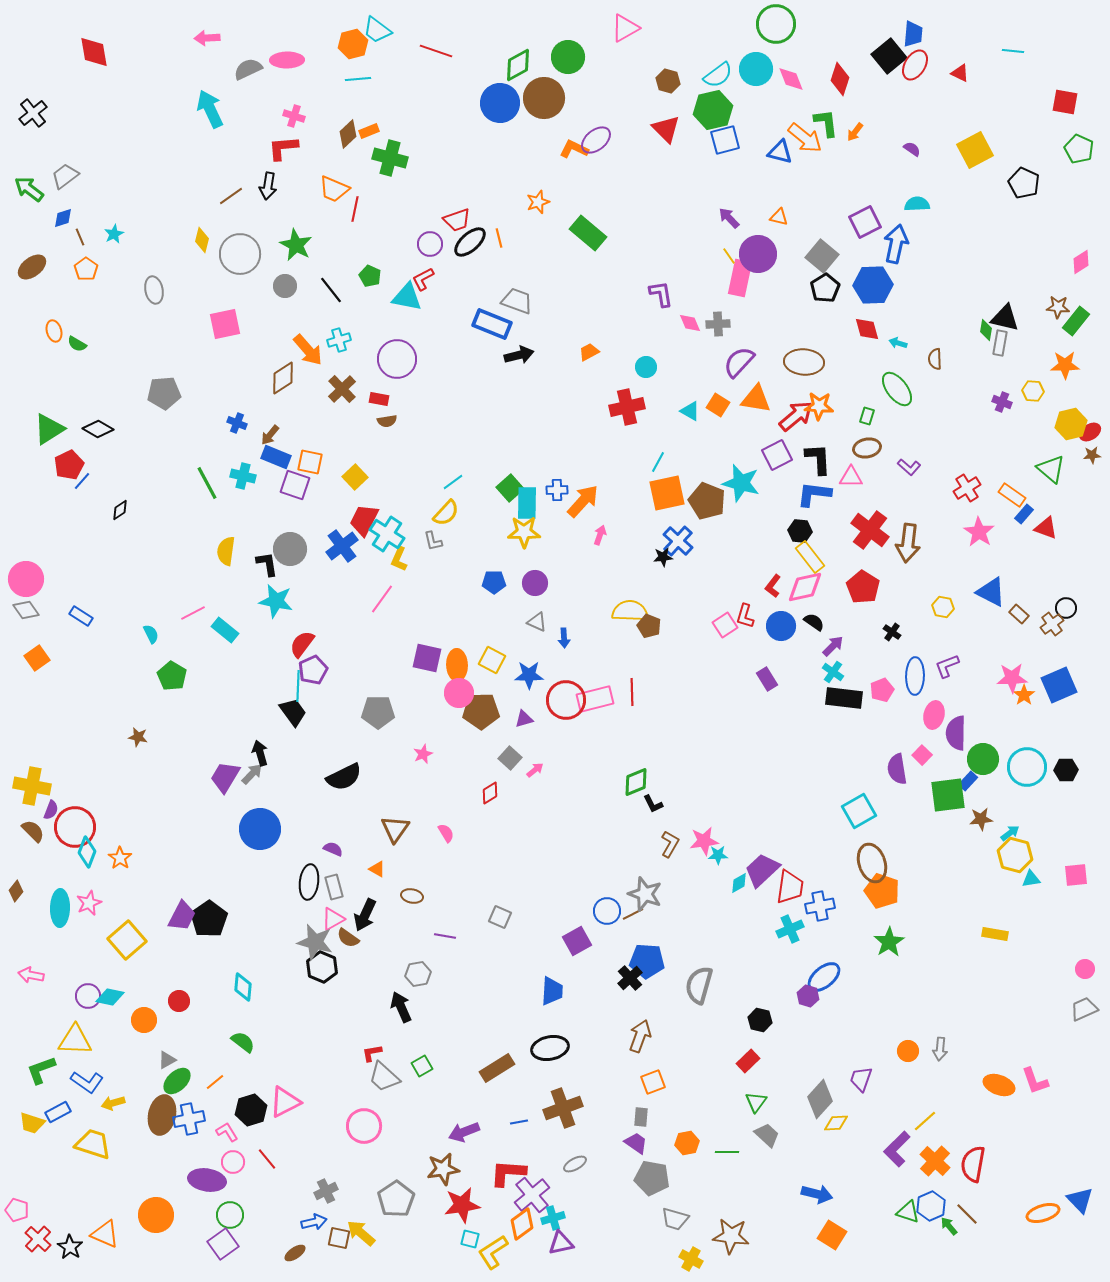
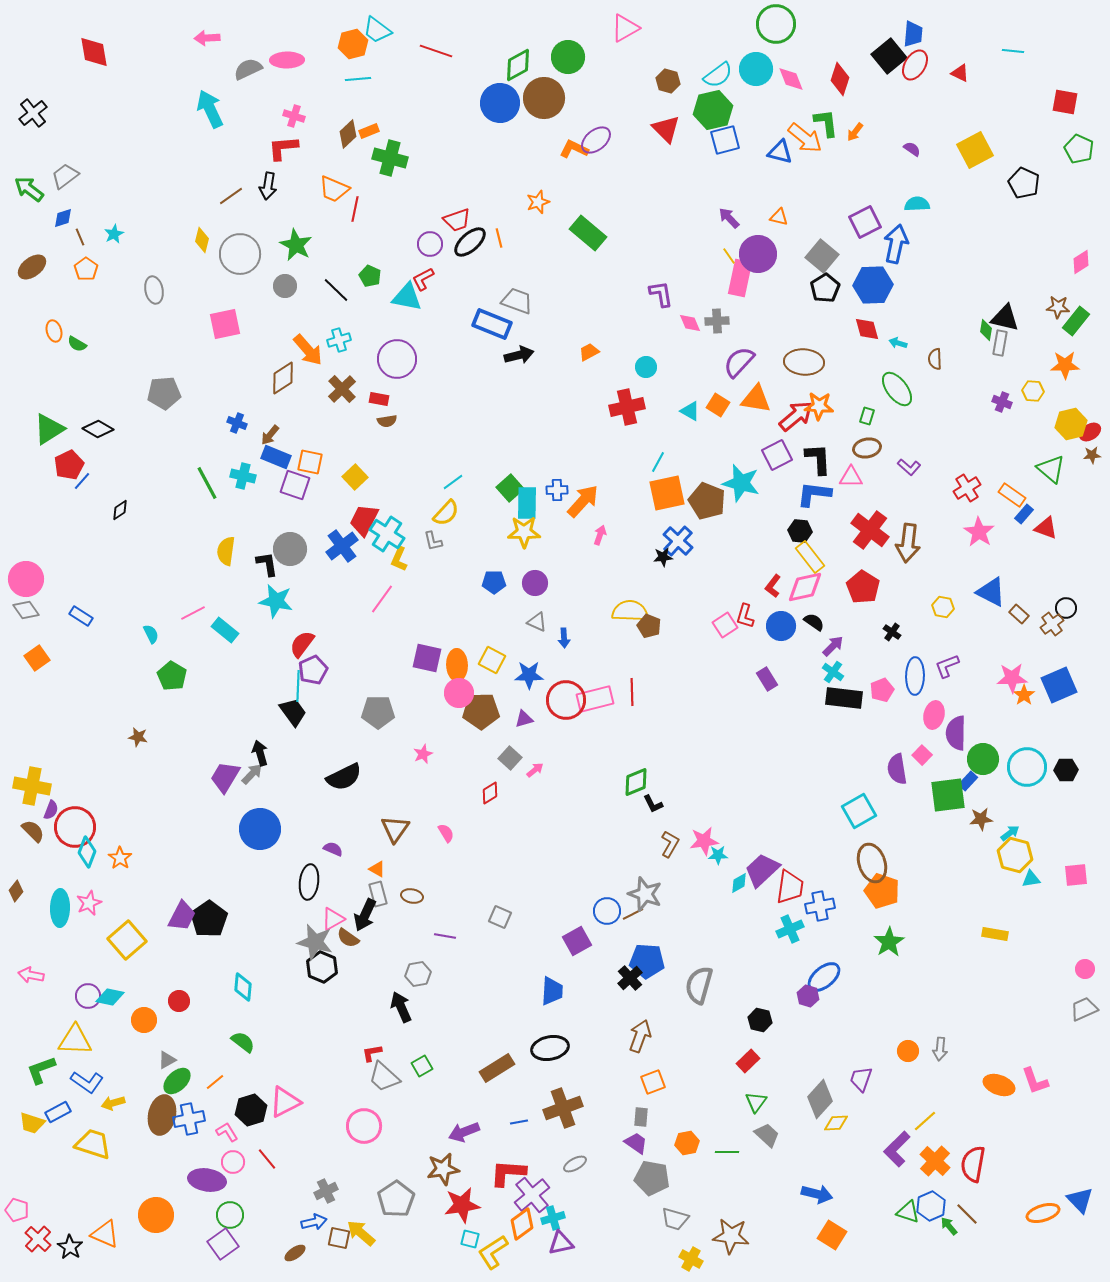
black line at (331, 290): moved 5 px right; rotated 8 degrees counterclockwise
gray cross at (718, 324): moved 1 px left, 3 px up
gray rectangle at (334, 887): moved 44 px right, 7 px down
